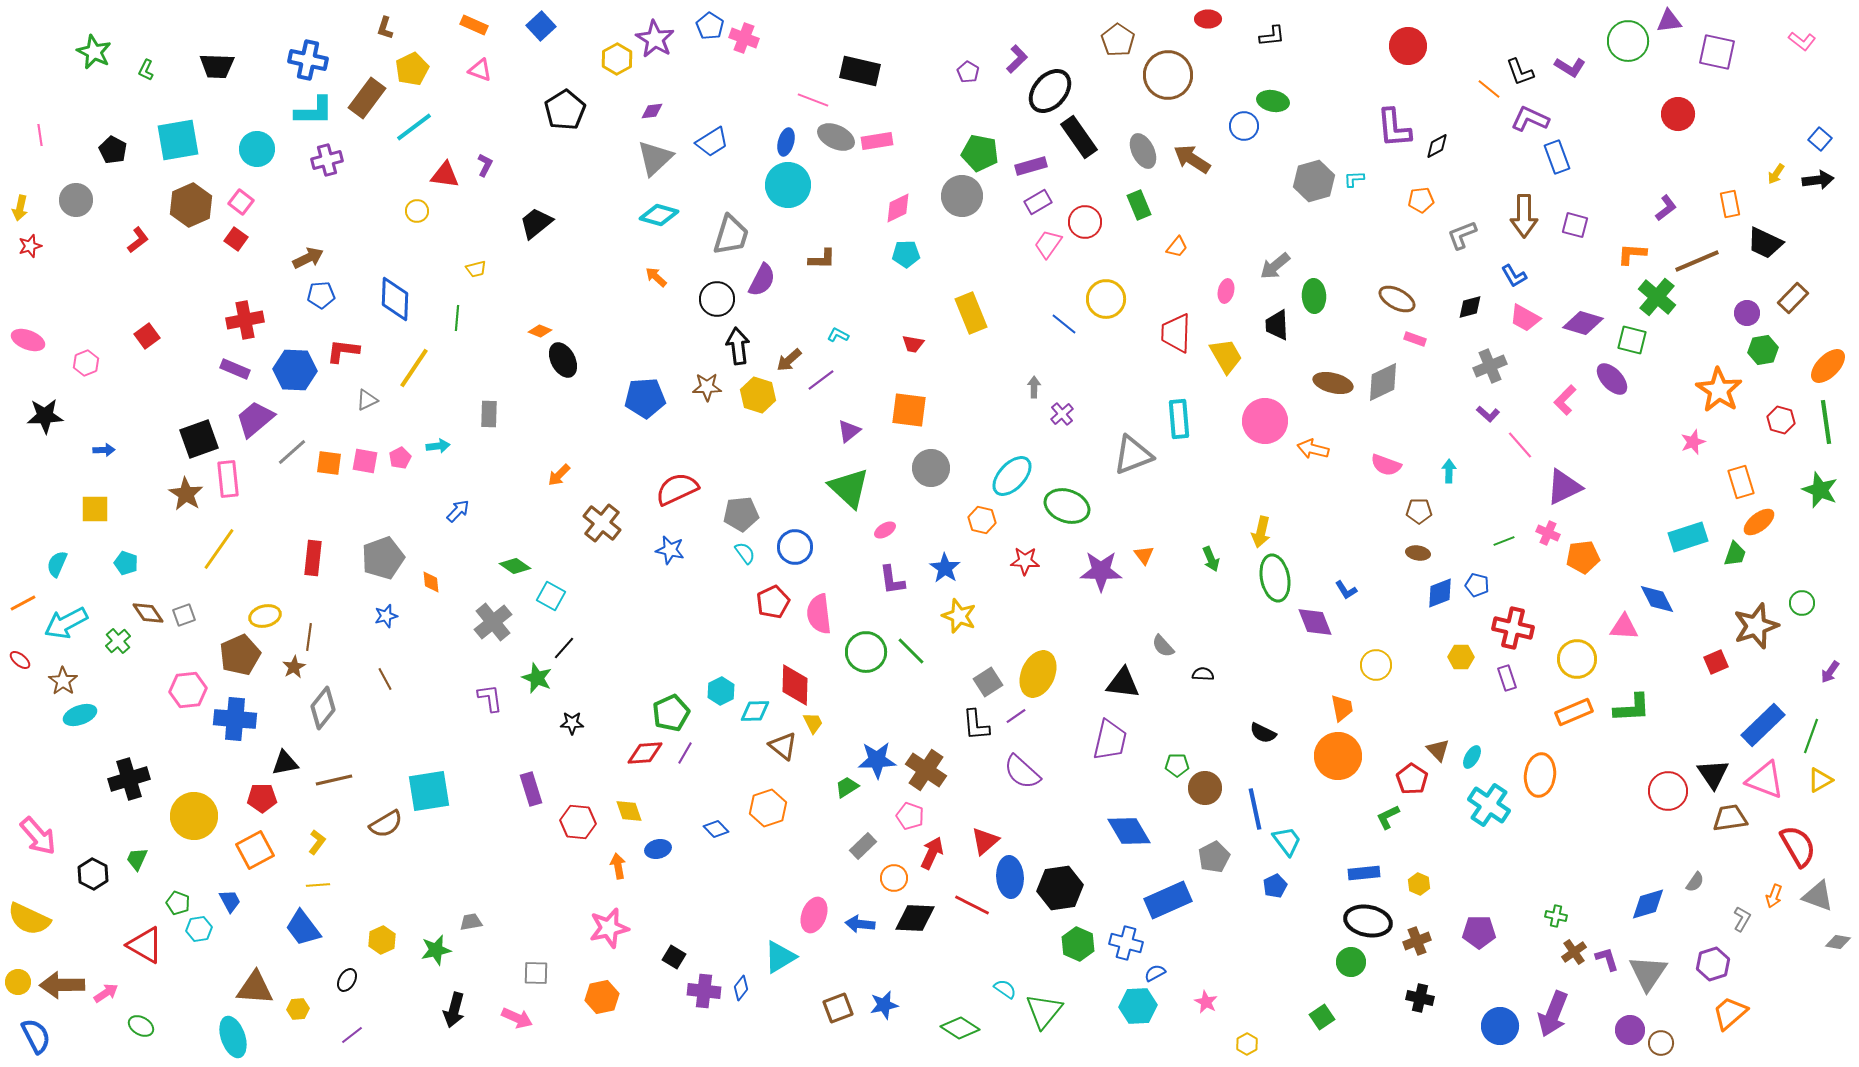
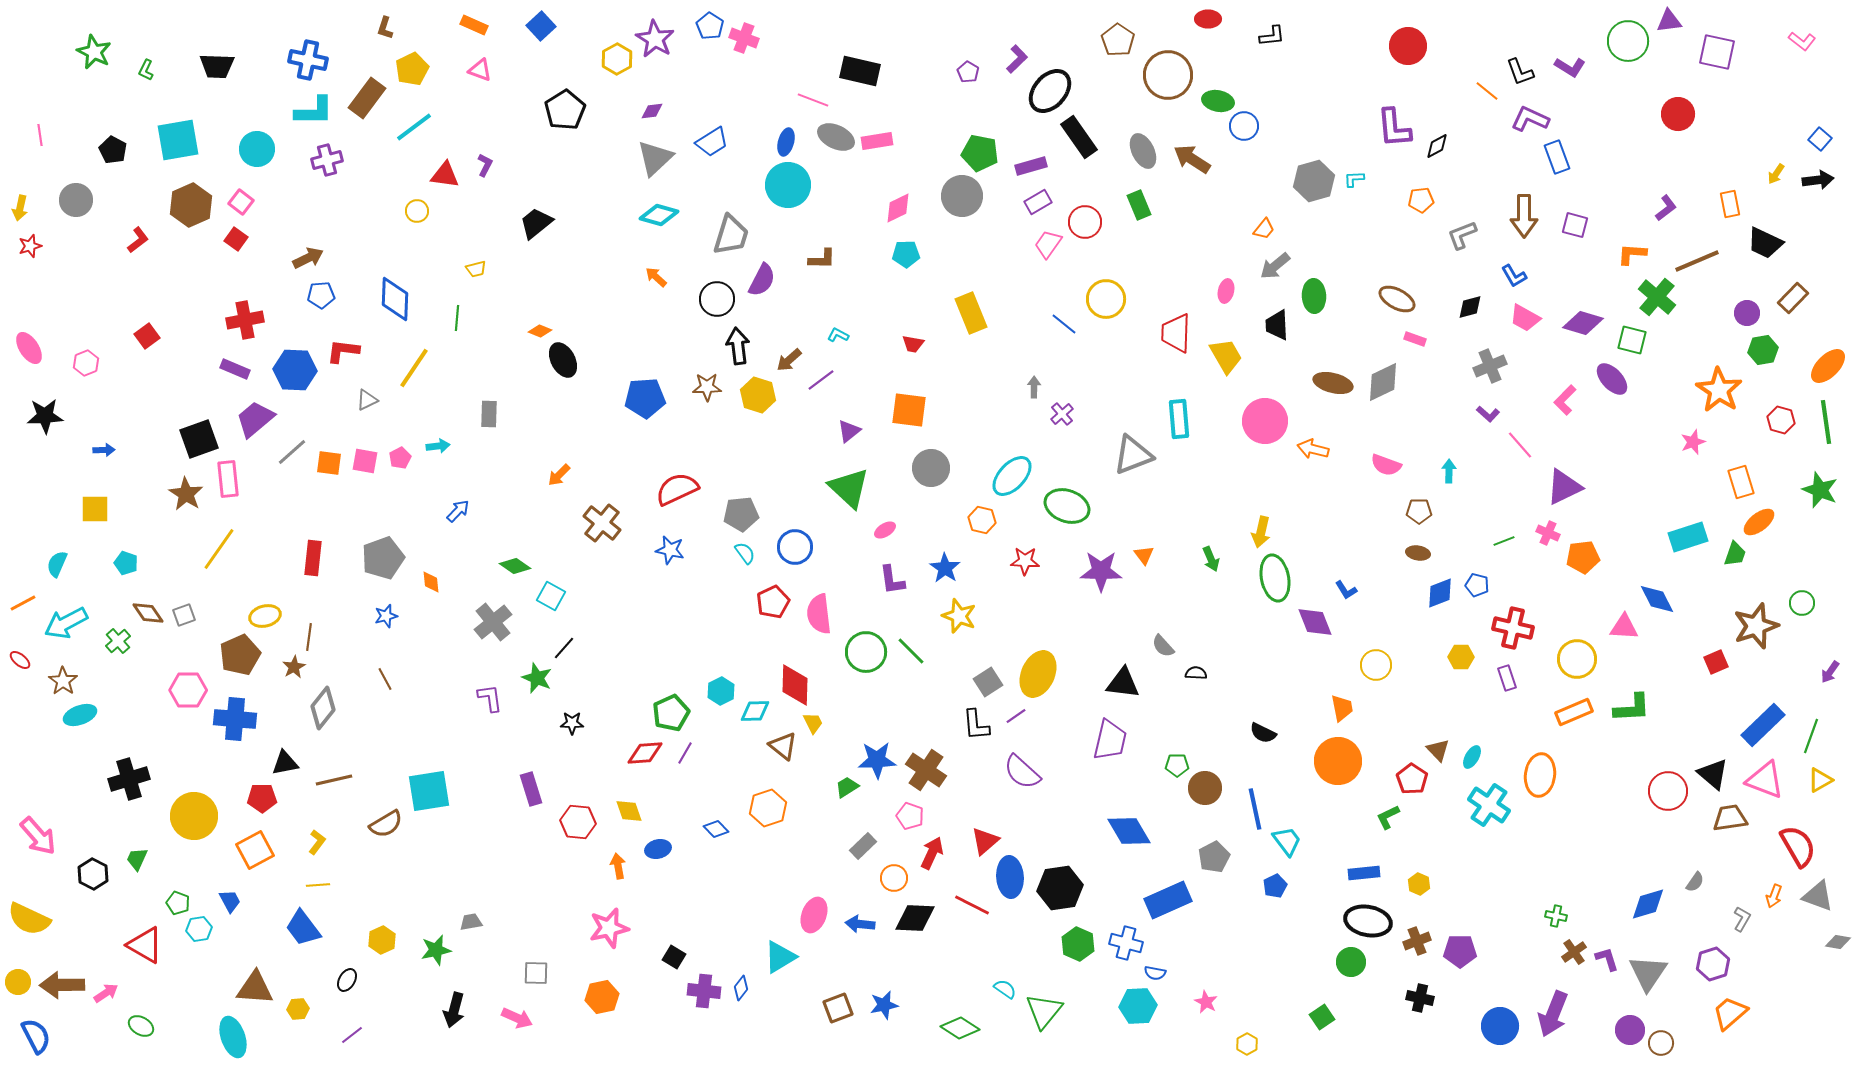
orange line at (1489, 89): moved 2 px left, 2 px down
green ellipse at (1273, 101): moved 55 px left
orange trapezoid at (1177, 247): moved 87 px right, 18 px up
pink ellipse at (28, 340): moved 1 px right, 8 px down; rotated 36 degrees clockwise
black semicircle at (1203, 674): moved 7 px left, 1 px up
pink hexagon at (188, 690): rotated 6 degrees clockwise
orange circle at (1338, 756): moved 5 px down
black triangle at (1713, 774): rotated 16 degrees counterclockwise
purple pentagon at (1479, 932): moved 19 px left, 19 px down
blue semicircle at (1155, 973): rotated 140 degrees counterclockwise
